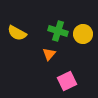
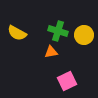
yellow circle: moved 1 px right, 1 px down
orange triangle: moved 2 px right, 2 px up; rotated 40 degrees clockwise
